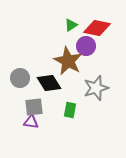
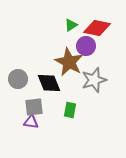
brown star: moved 1 px right, 1 px down
gray circle: moved 2 px left, 1 px down
black diamond: rotated 10 degrees clockwise
gray star: moved 2 px left, 8 px up
